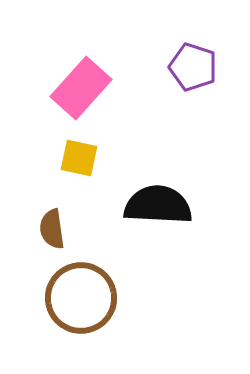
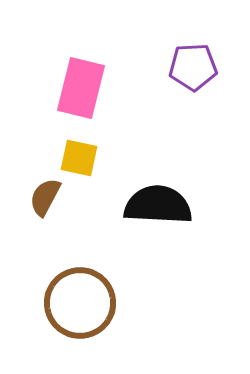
purple pentagon: rotated 21 degrees counterclockwise
pink rectangle: rotated 28 degrees counterclockwise
brown semicircle: moved 7 px left, 32 px up; rotated 36 degrees clockwise
brown circle: moved 1 px left, 5 px down
